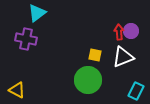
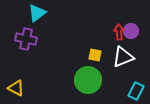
yellow triangle: moved 1 px left, 2 px up
